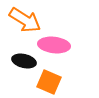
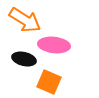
black ellipse: moved 2 px up
